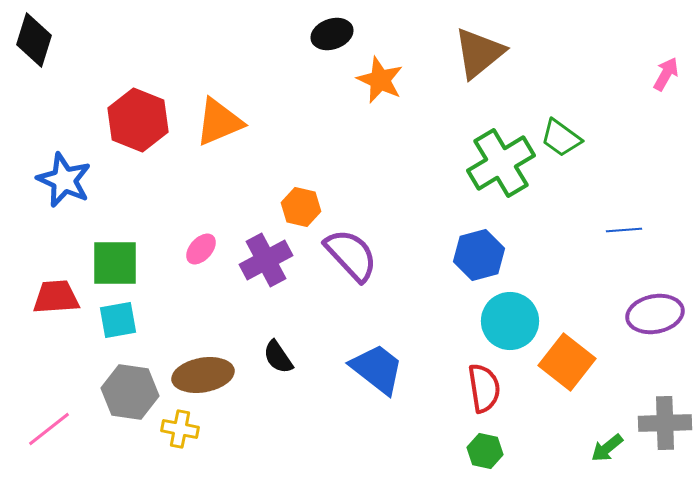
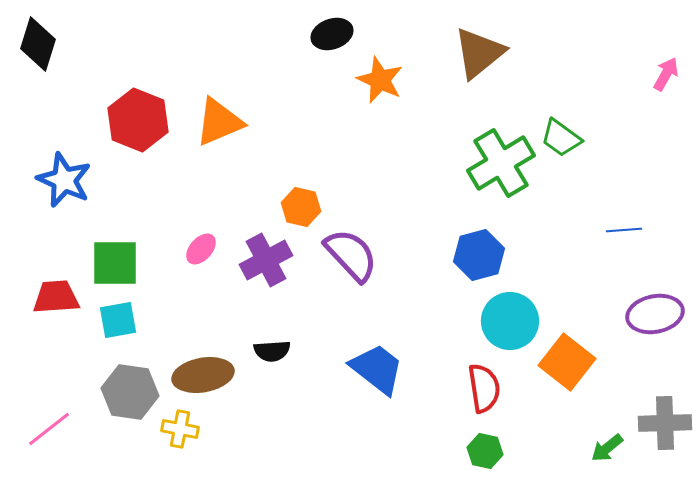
black diamond: moved 4 px right, 4 px down
black semicircle: moved 6 px left, 6 px up; rotated 60 degrees counterclockwise
